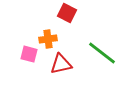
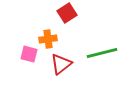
red square: rotated 30 degrees clockwise
green line: rotated 52 degrees counterclockwise
red triangle: rotated 25 degrees counterclockwise
